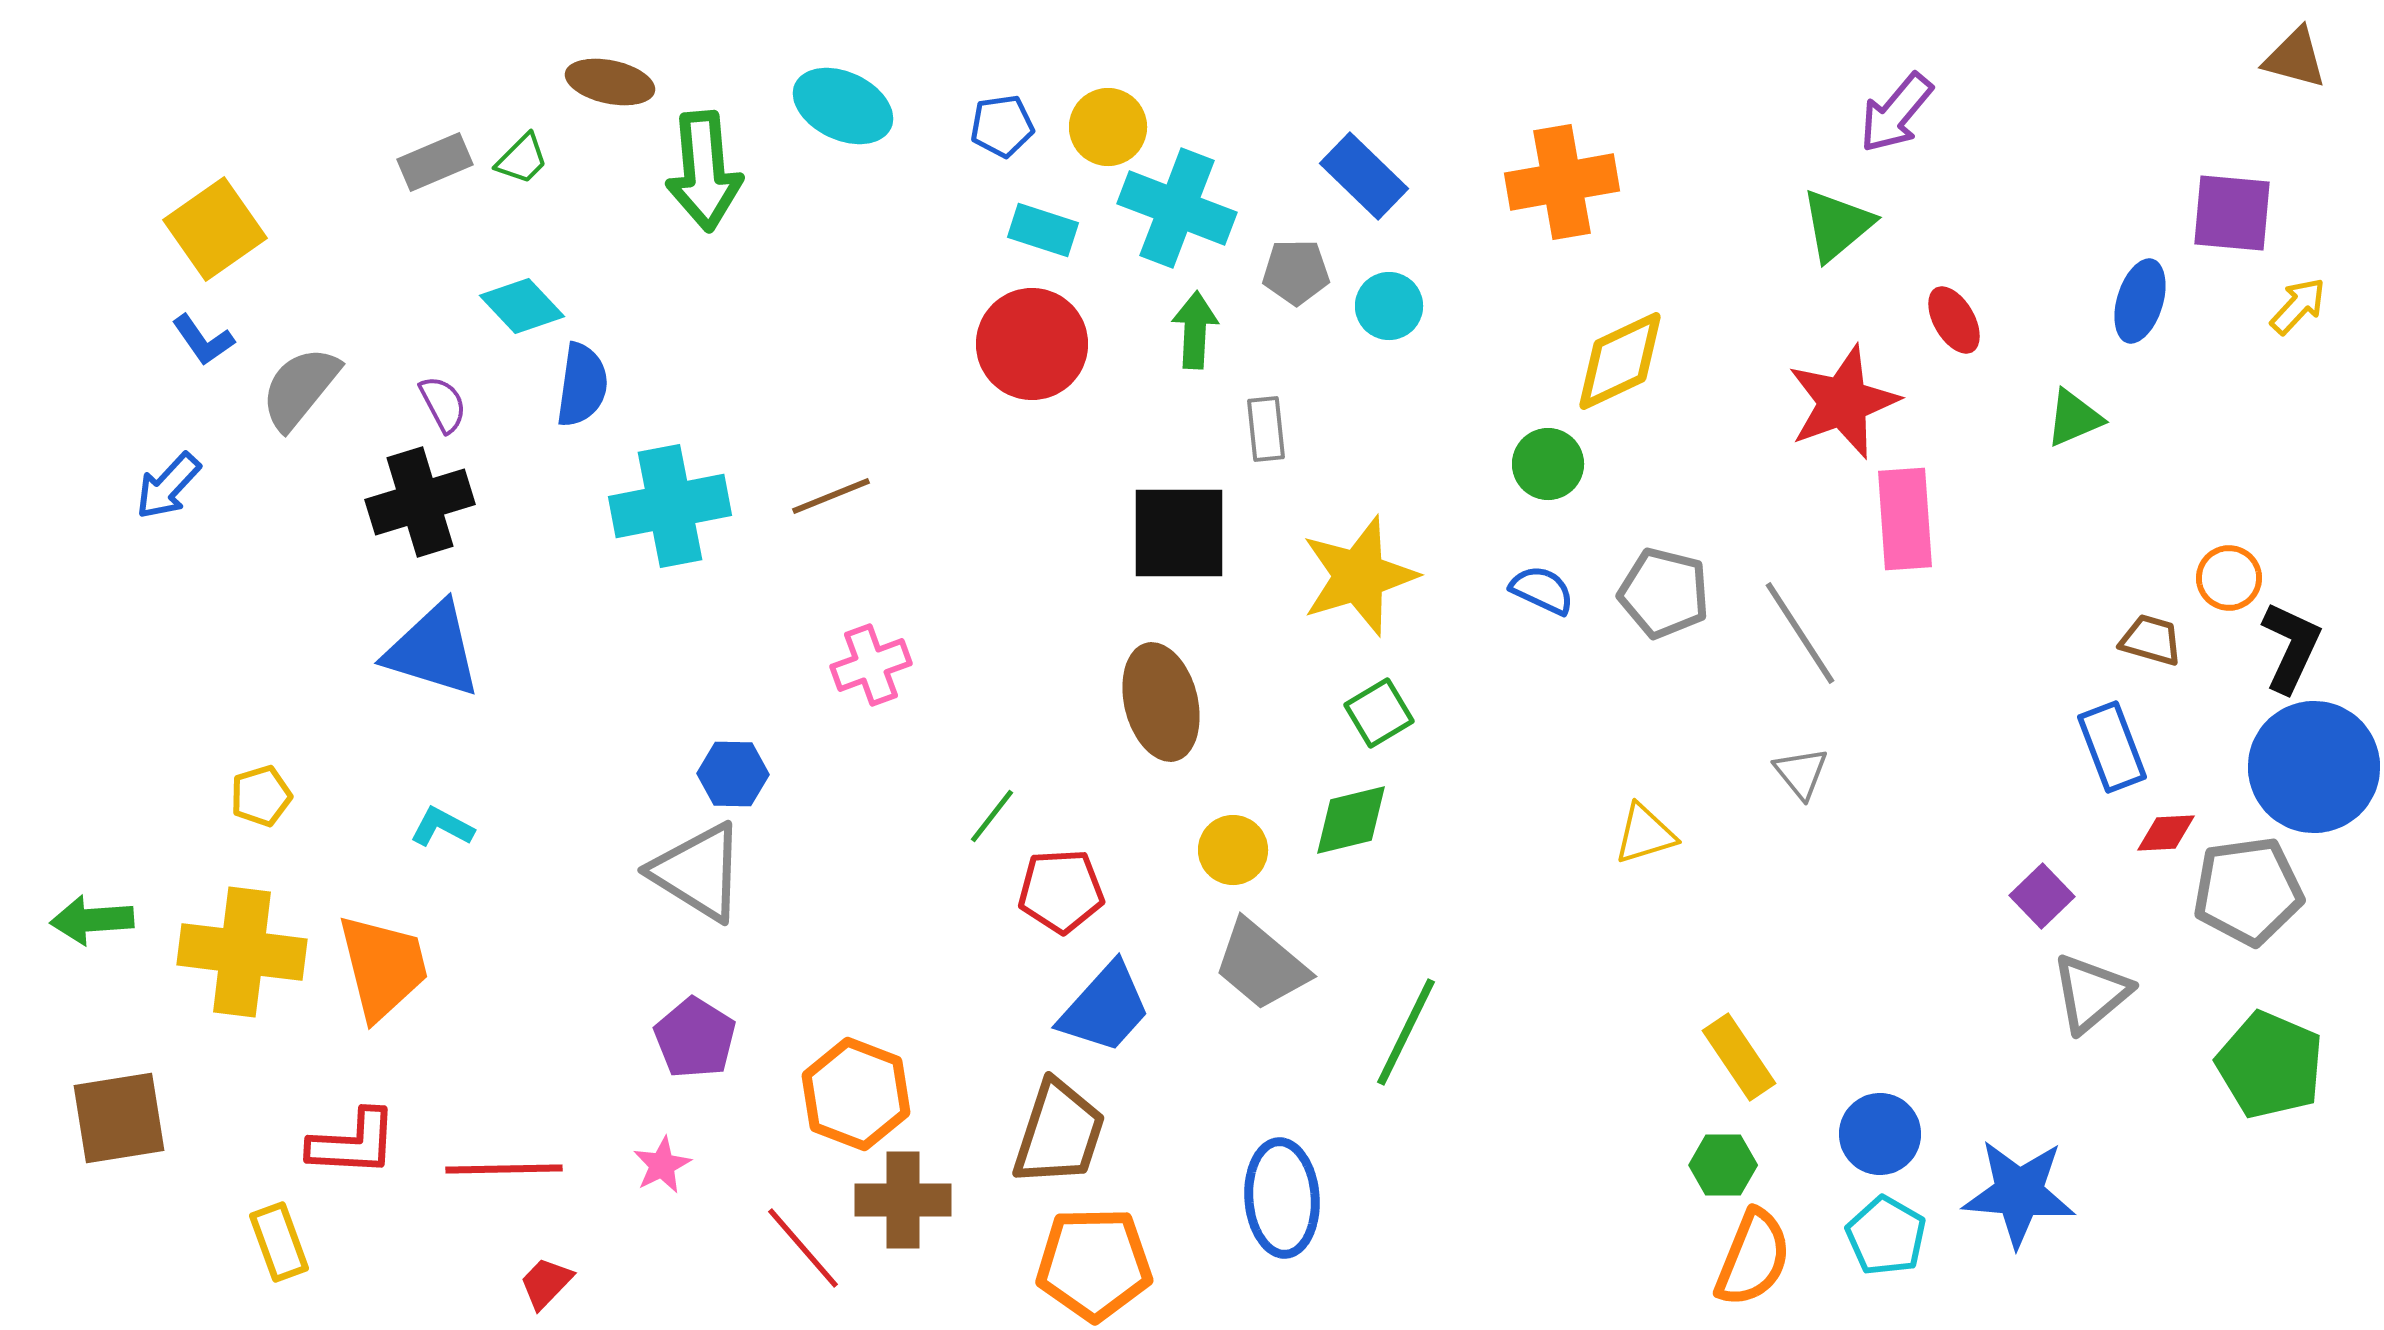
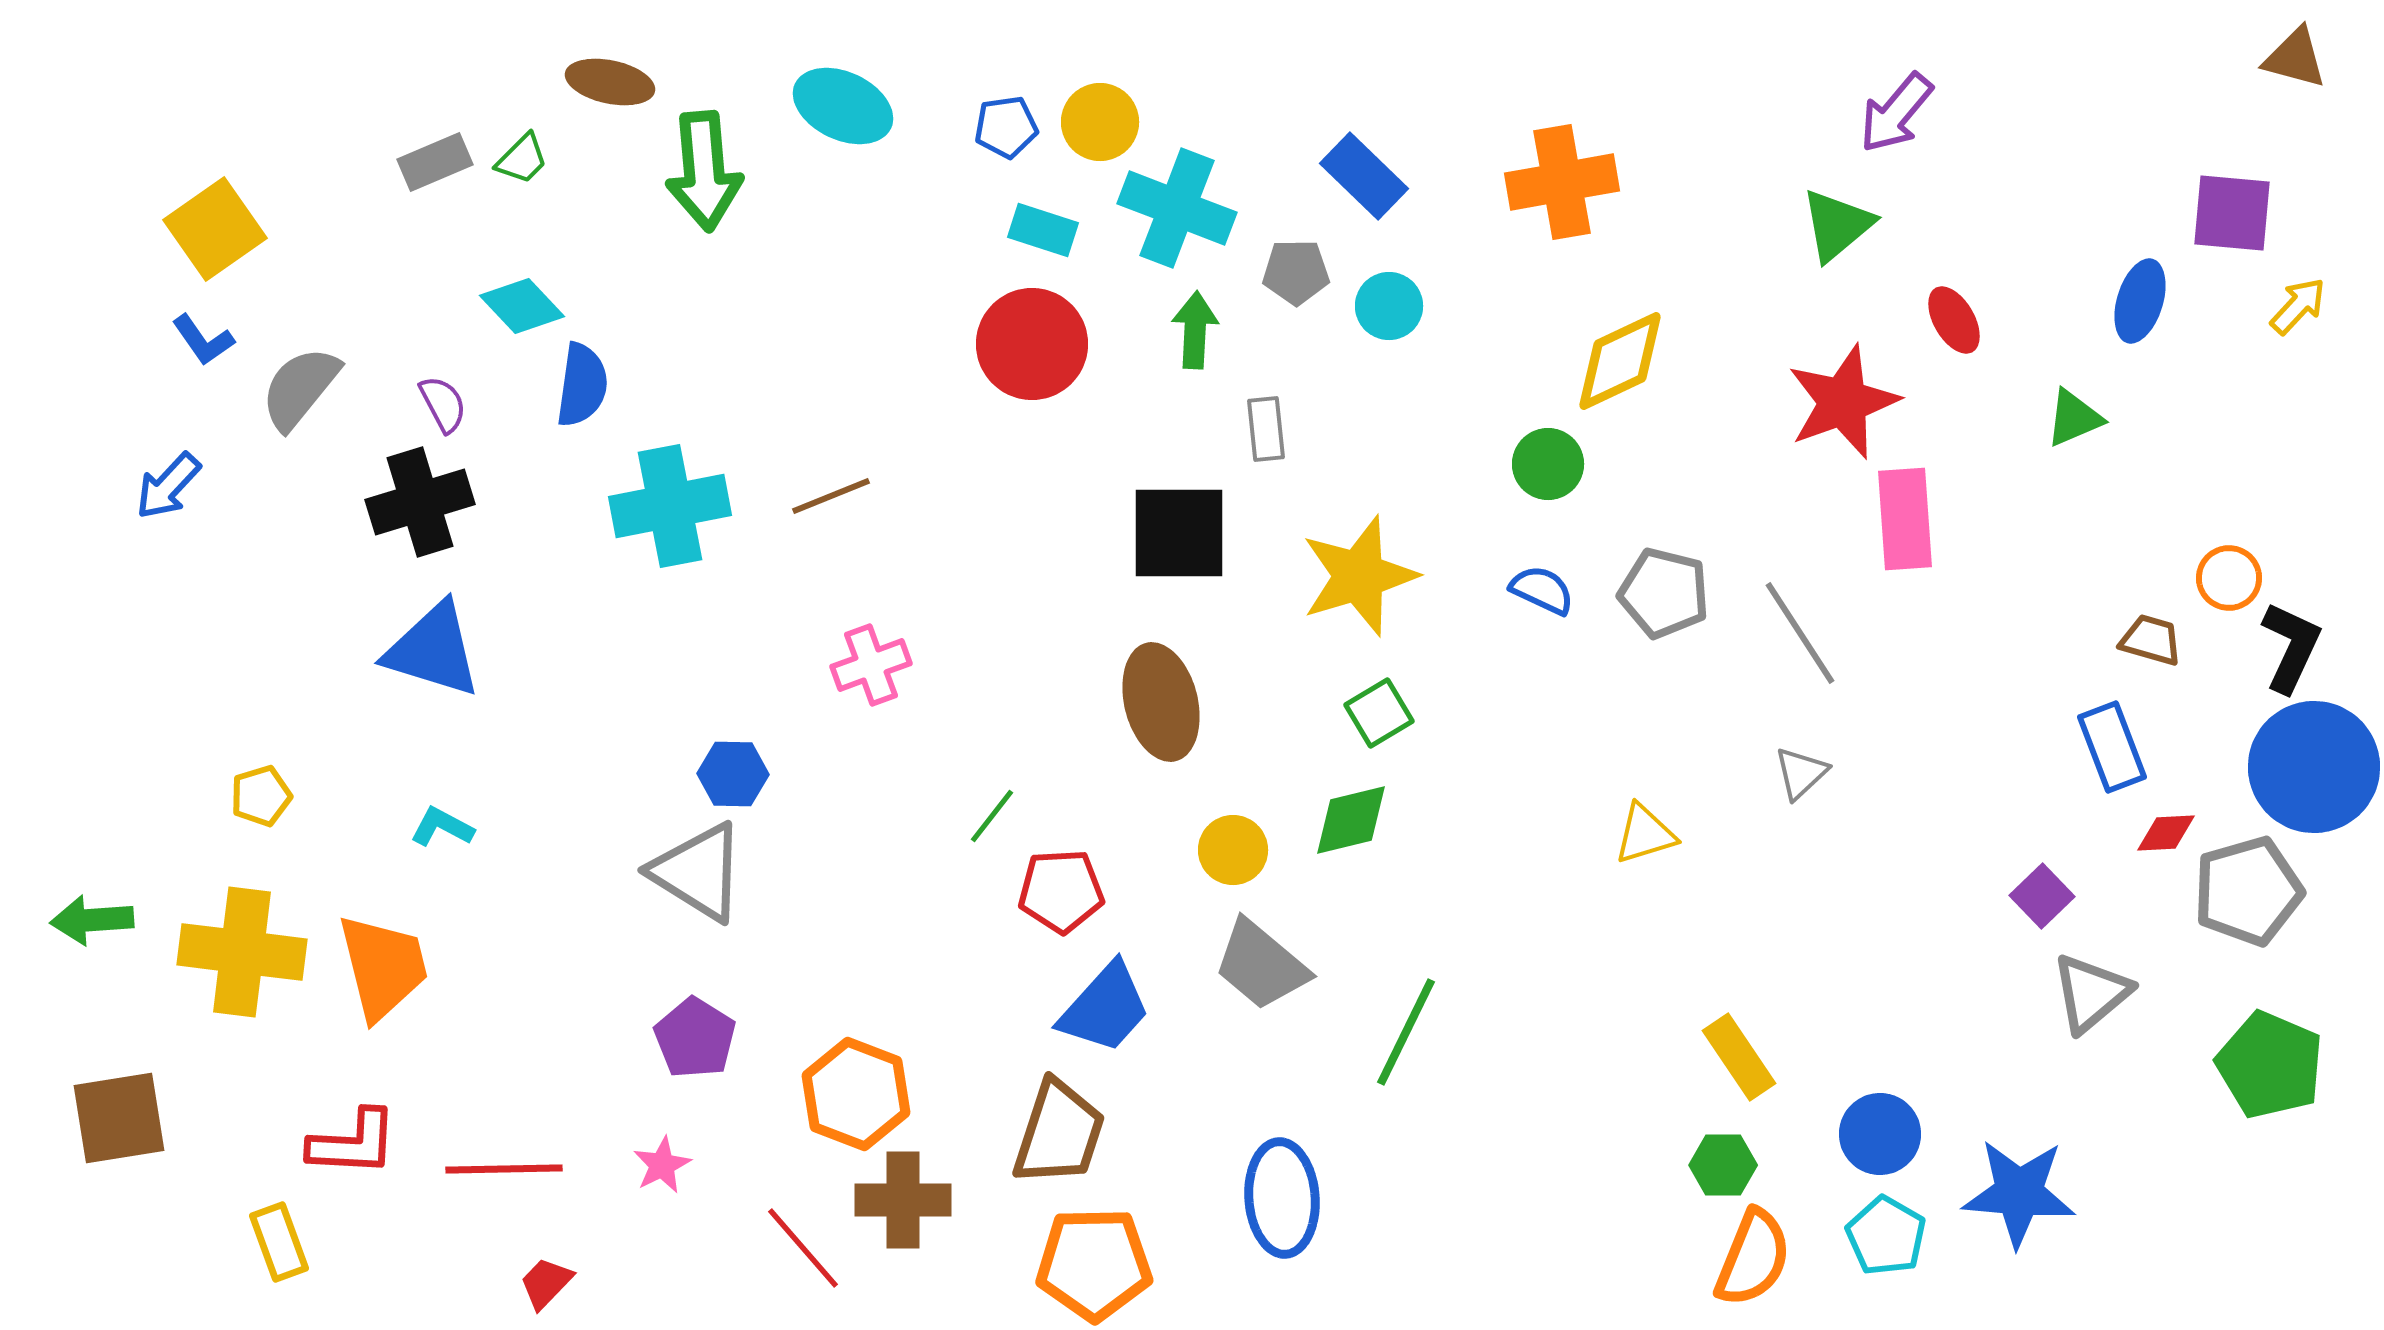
blue pentagon at (1002, 126): moved 4 px right, 1 px down
yellow circle at (1108, 127): moved 8 px left, 5 px up
gray triangle at (1801, 773): rotated 26 degrees clockwise
gray pentagon at (2248, 891): rotated 8 degrees counterclockwise
